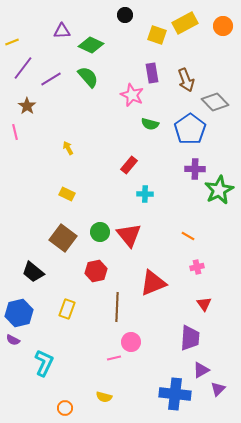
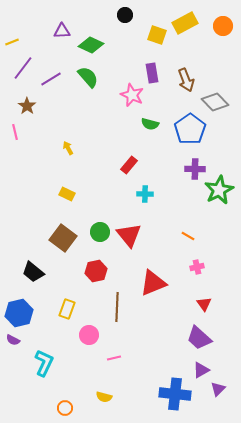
purple trapezoid at (190, 338): moved 9 px right; rotated 128 degrees clockwise
pink circle at (131, 342): moved 42 px left, 7 px up
